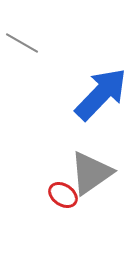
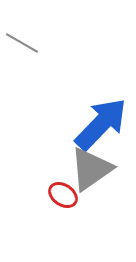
blue arrow: moved 30 px down
gray triangle: moved 4 px up
